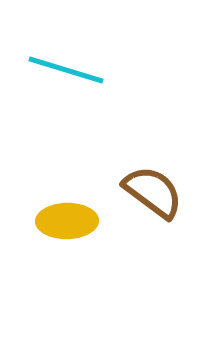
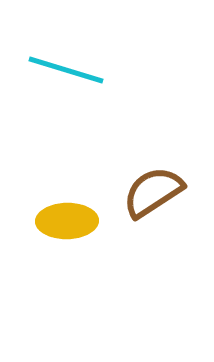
brown semicircle: rotated 70 degrees counterclockwise
